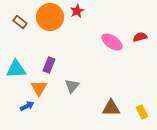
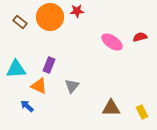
red star: rotated 24 degrees clockwise
orange triangle: moved 2 px up; rotated 36 degrees counterclockwise
blue arrow: rotated 112 degrees counterclockwise
